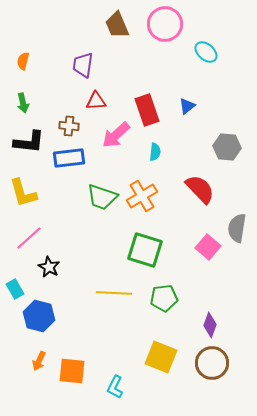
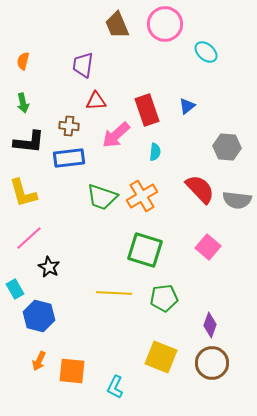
gray semicircle: moved 28 px up; rotated 92 degrees counterclockwise
